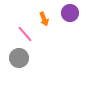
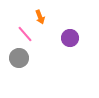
purple circle: moved 25 px down
orange arrow: moved 4 px left, 2 px up
